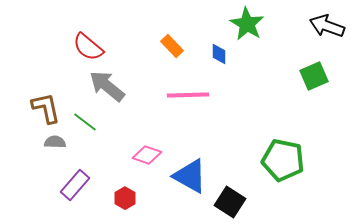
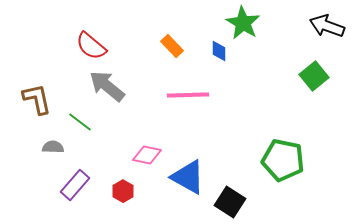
green star: moved 4 px left, 1 px up
red semicircle: moved 3 px right, 1 px up
blue diamond: moved 3 px up
green square: rotated 16 degrees counterclockwise
brown L-shape: moved 9 px left, 9 px up
green line: moved 5 px left
gray semicircle: moved 2 px left, 5 px down
pink diamond: rotated 8 degrees counterclockwise
blue triangle: moved 2 px left, 1 px down
red hexagon: moved 2 px left, 7 px up
